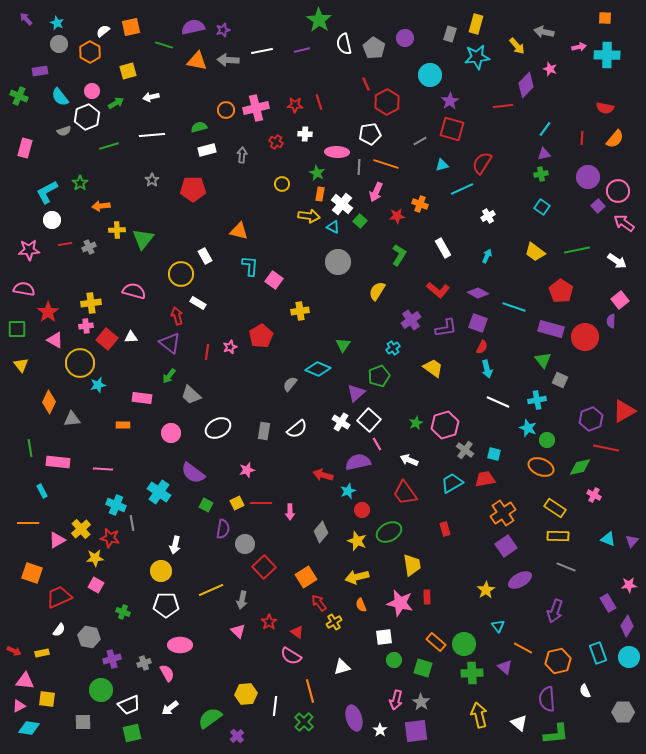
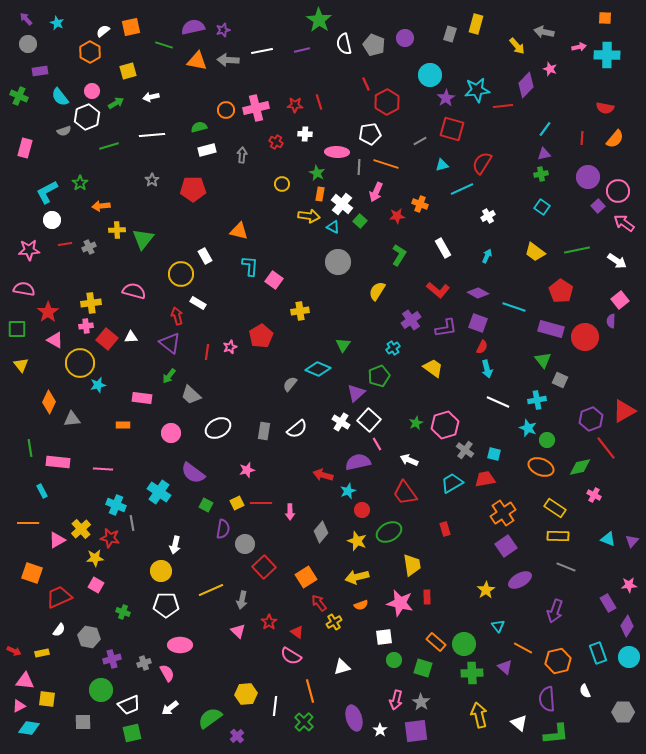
gray circle at (59, 44): moved 31 px left
gray pentagon at (374, 48): moved 3 px up; rotated 10 degrees counterclockwise
cyan star at (477, 57): moved 33 px down
purple star at (450, 101): moved 4 px left, 3 px up
red line at (606, 448): rotated 40 degrees clockwise
orange semicircle at (361, 605): rotated 88 degrees counterclockwise
